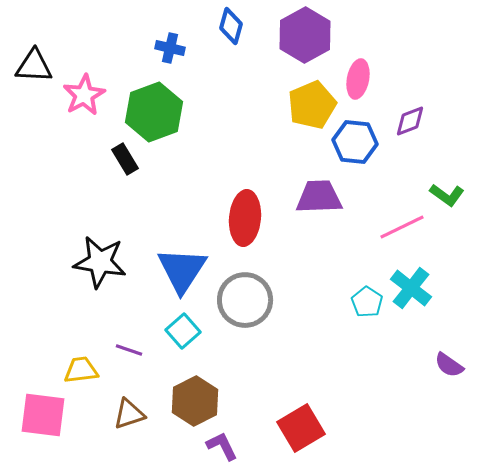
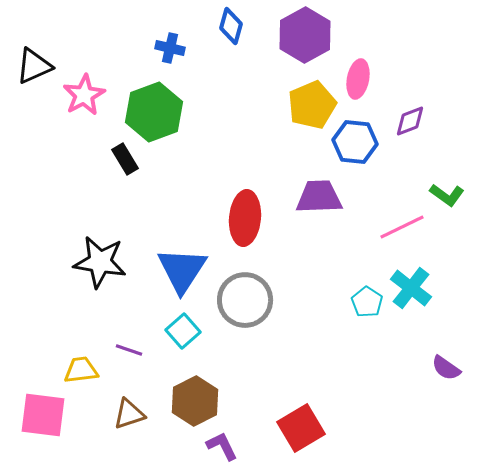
black triangle: rotated 27 degrees counterclockwise
purple semicircle: moved 3 px left, 3 px down
